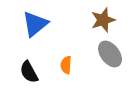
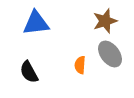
brown star: moved 2 px right, 1 px down
blue triangle: moved 1 px right, 1 px up; rotated 32 degrees clockwise
orange semicircle: moved 14 px right
